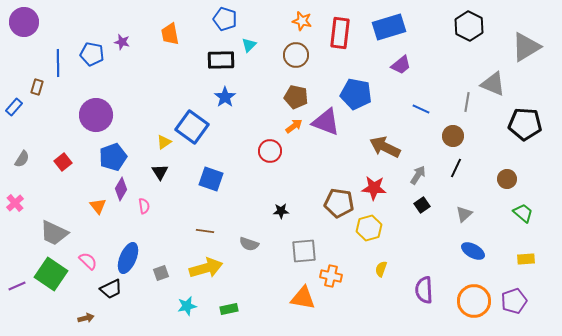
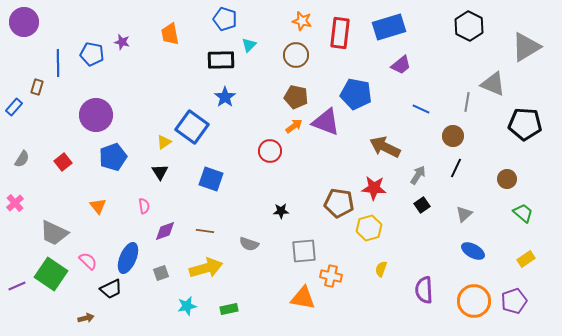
purple diamond at (121, 189): moved 44 px right, 42 px down; rotated 40 degrees clockwise
yellow rectangle at (526, 259): rotated 30 degrees counterclockwise
